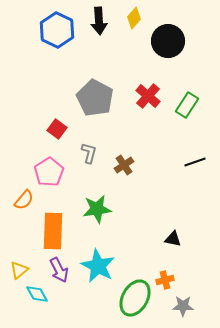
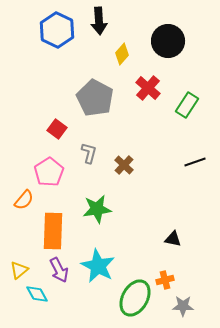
yellow diamond: moved 12 px left, 36 px down
red cross: moved 8 px up
brown cross: rotated 12 degrees counterclockwise
